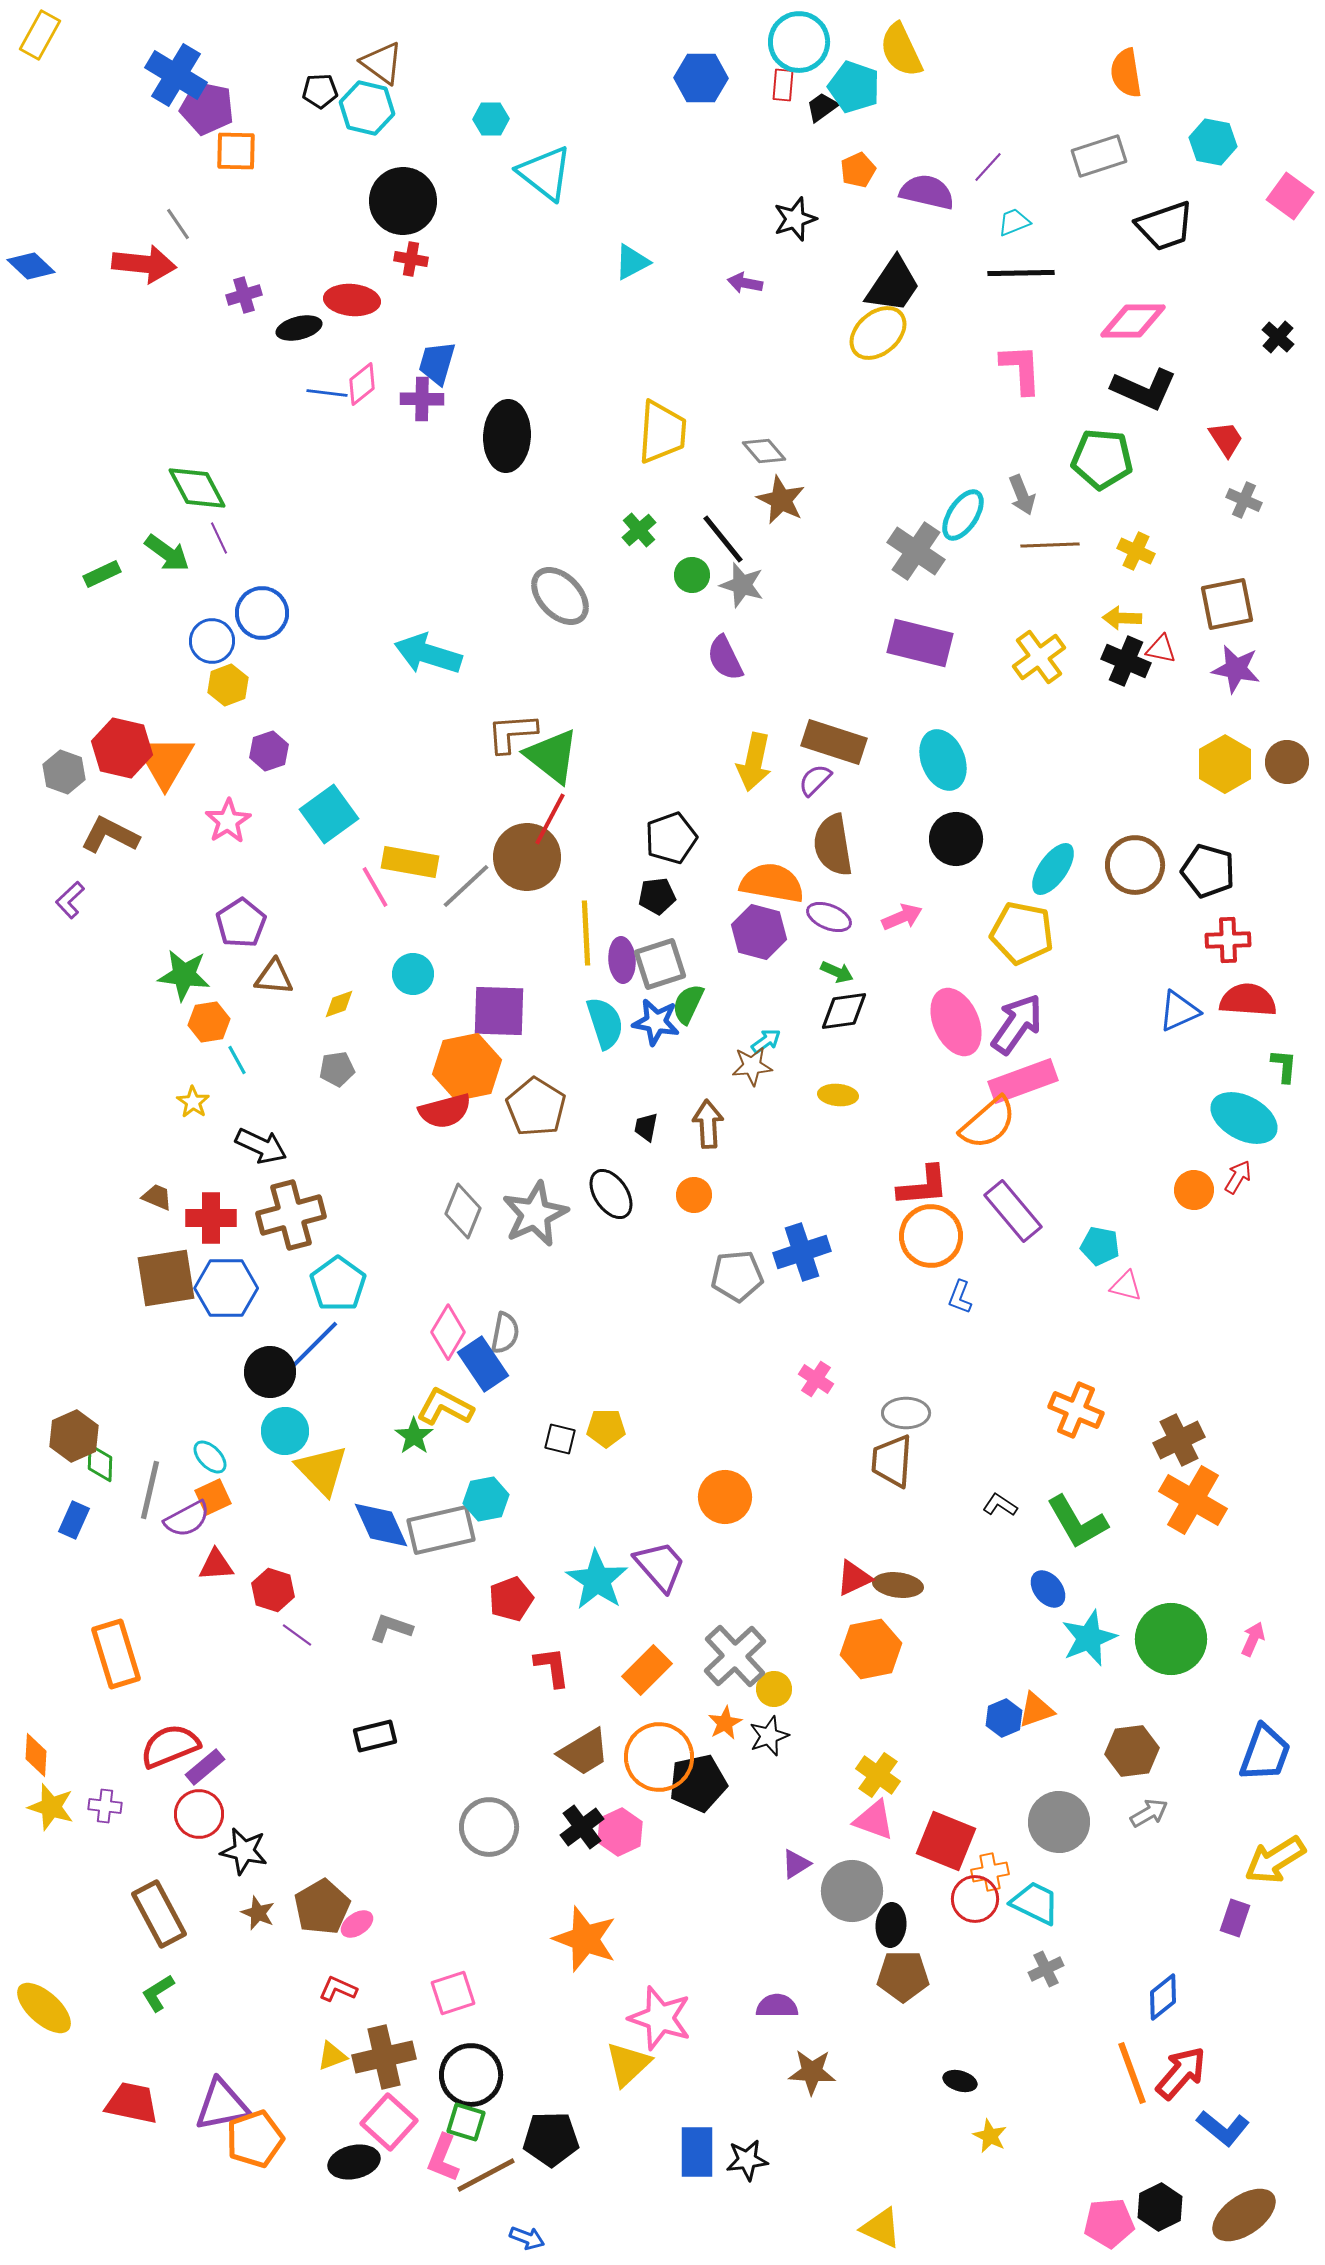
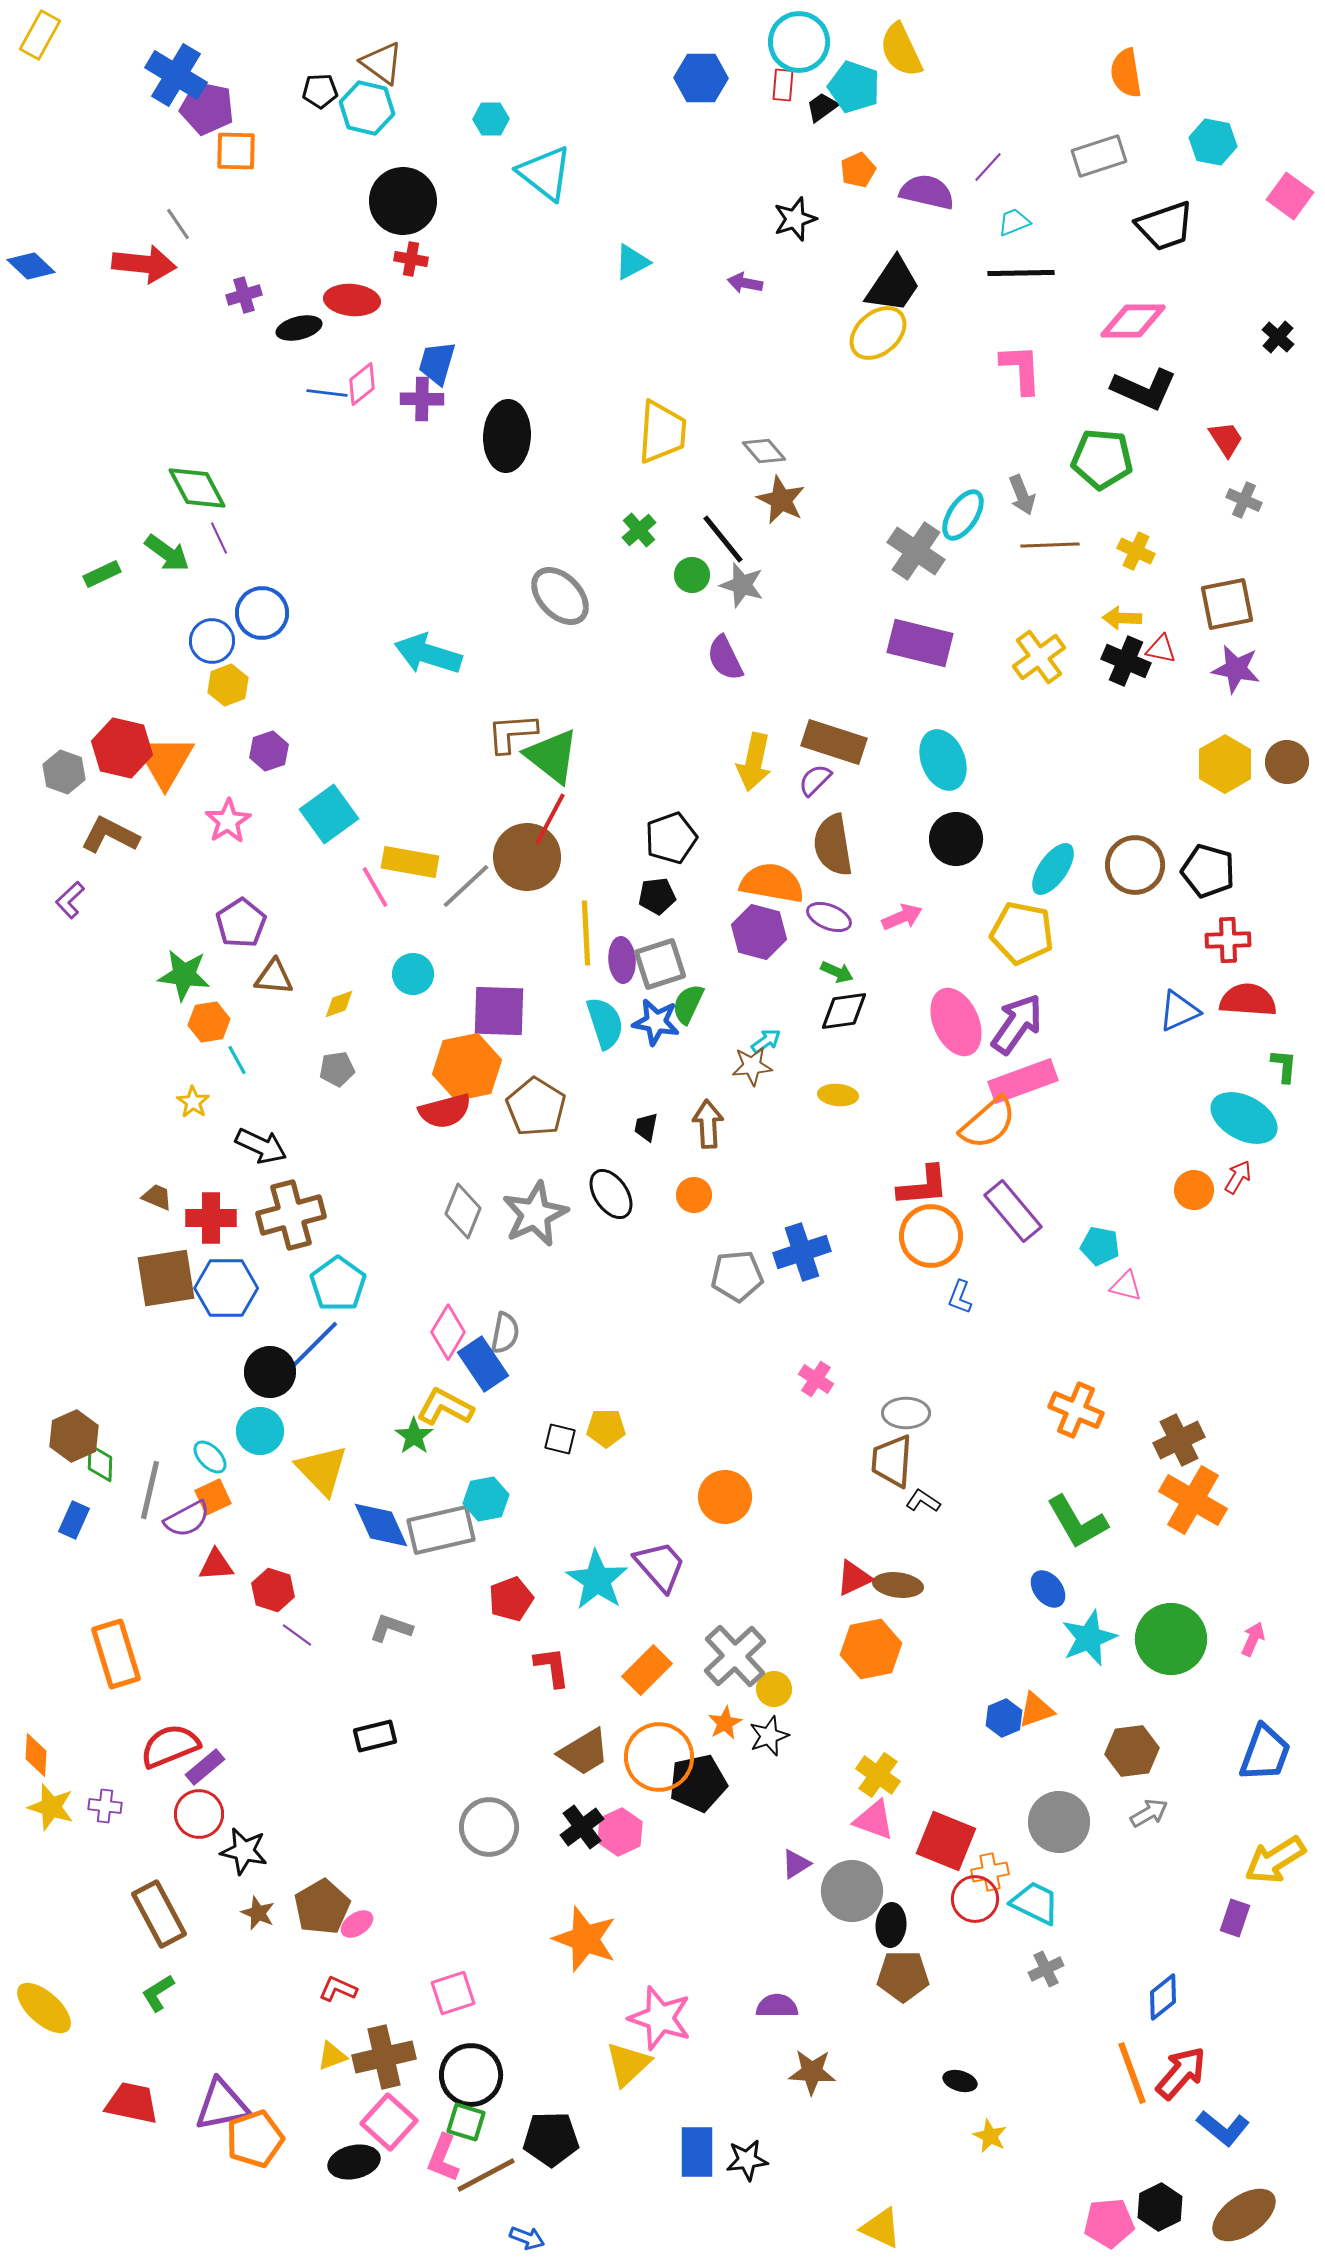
cyan circle at (285, 1431): moved 25 px left
black L-shape at (1000, 1505): moved 77 px left, 4 px up
